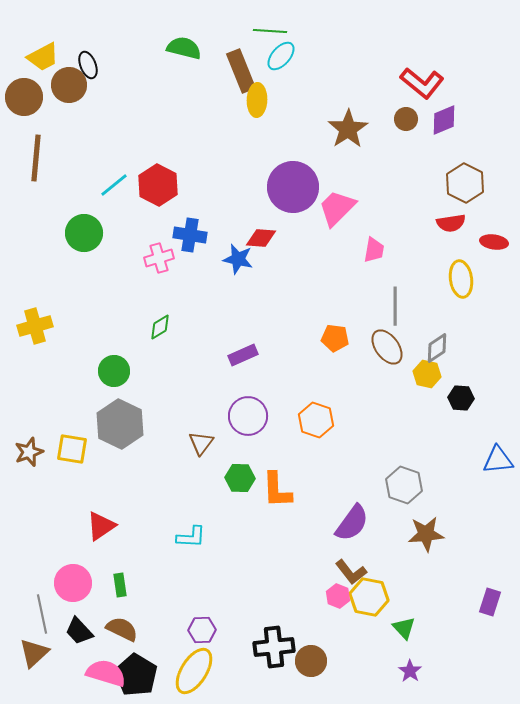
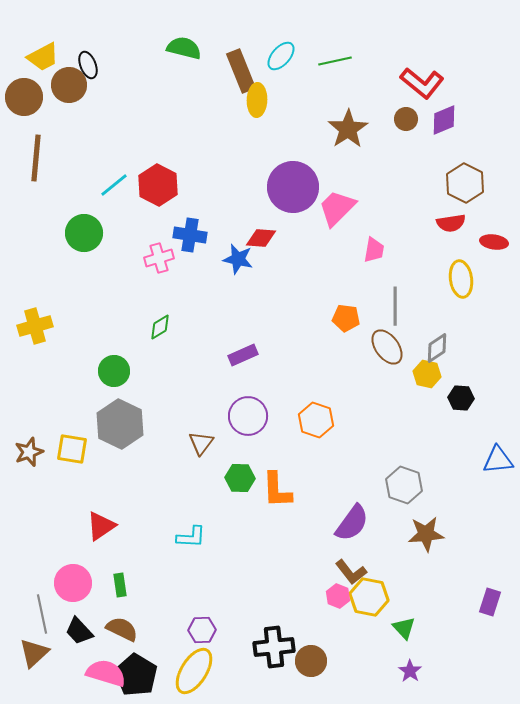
green line at (270, 31): moved 65 px right, 30 px down; rotated 16 degrees counterclockwise
orange pentagon at (335, 338): moved 11 px right, 20 px up
